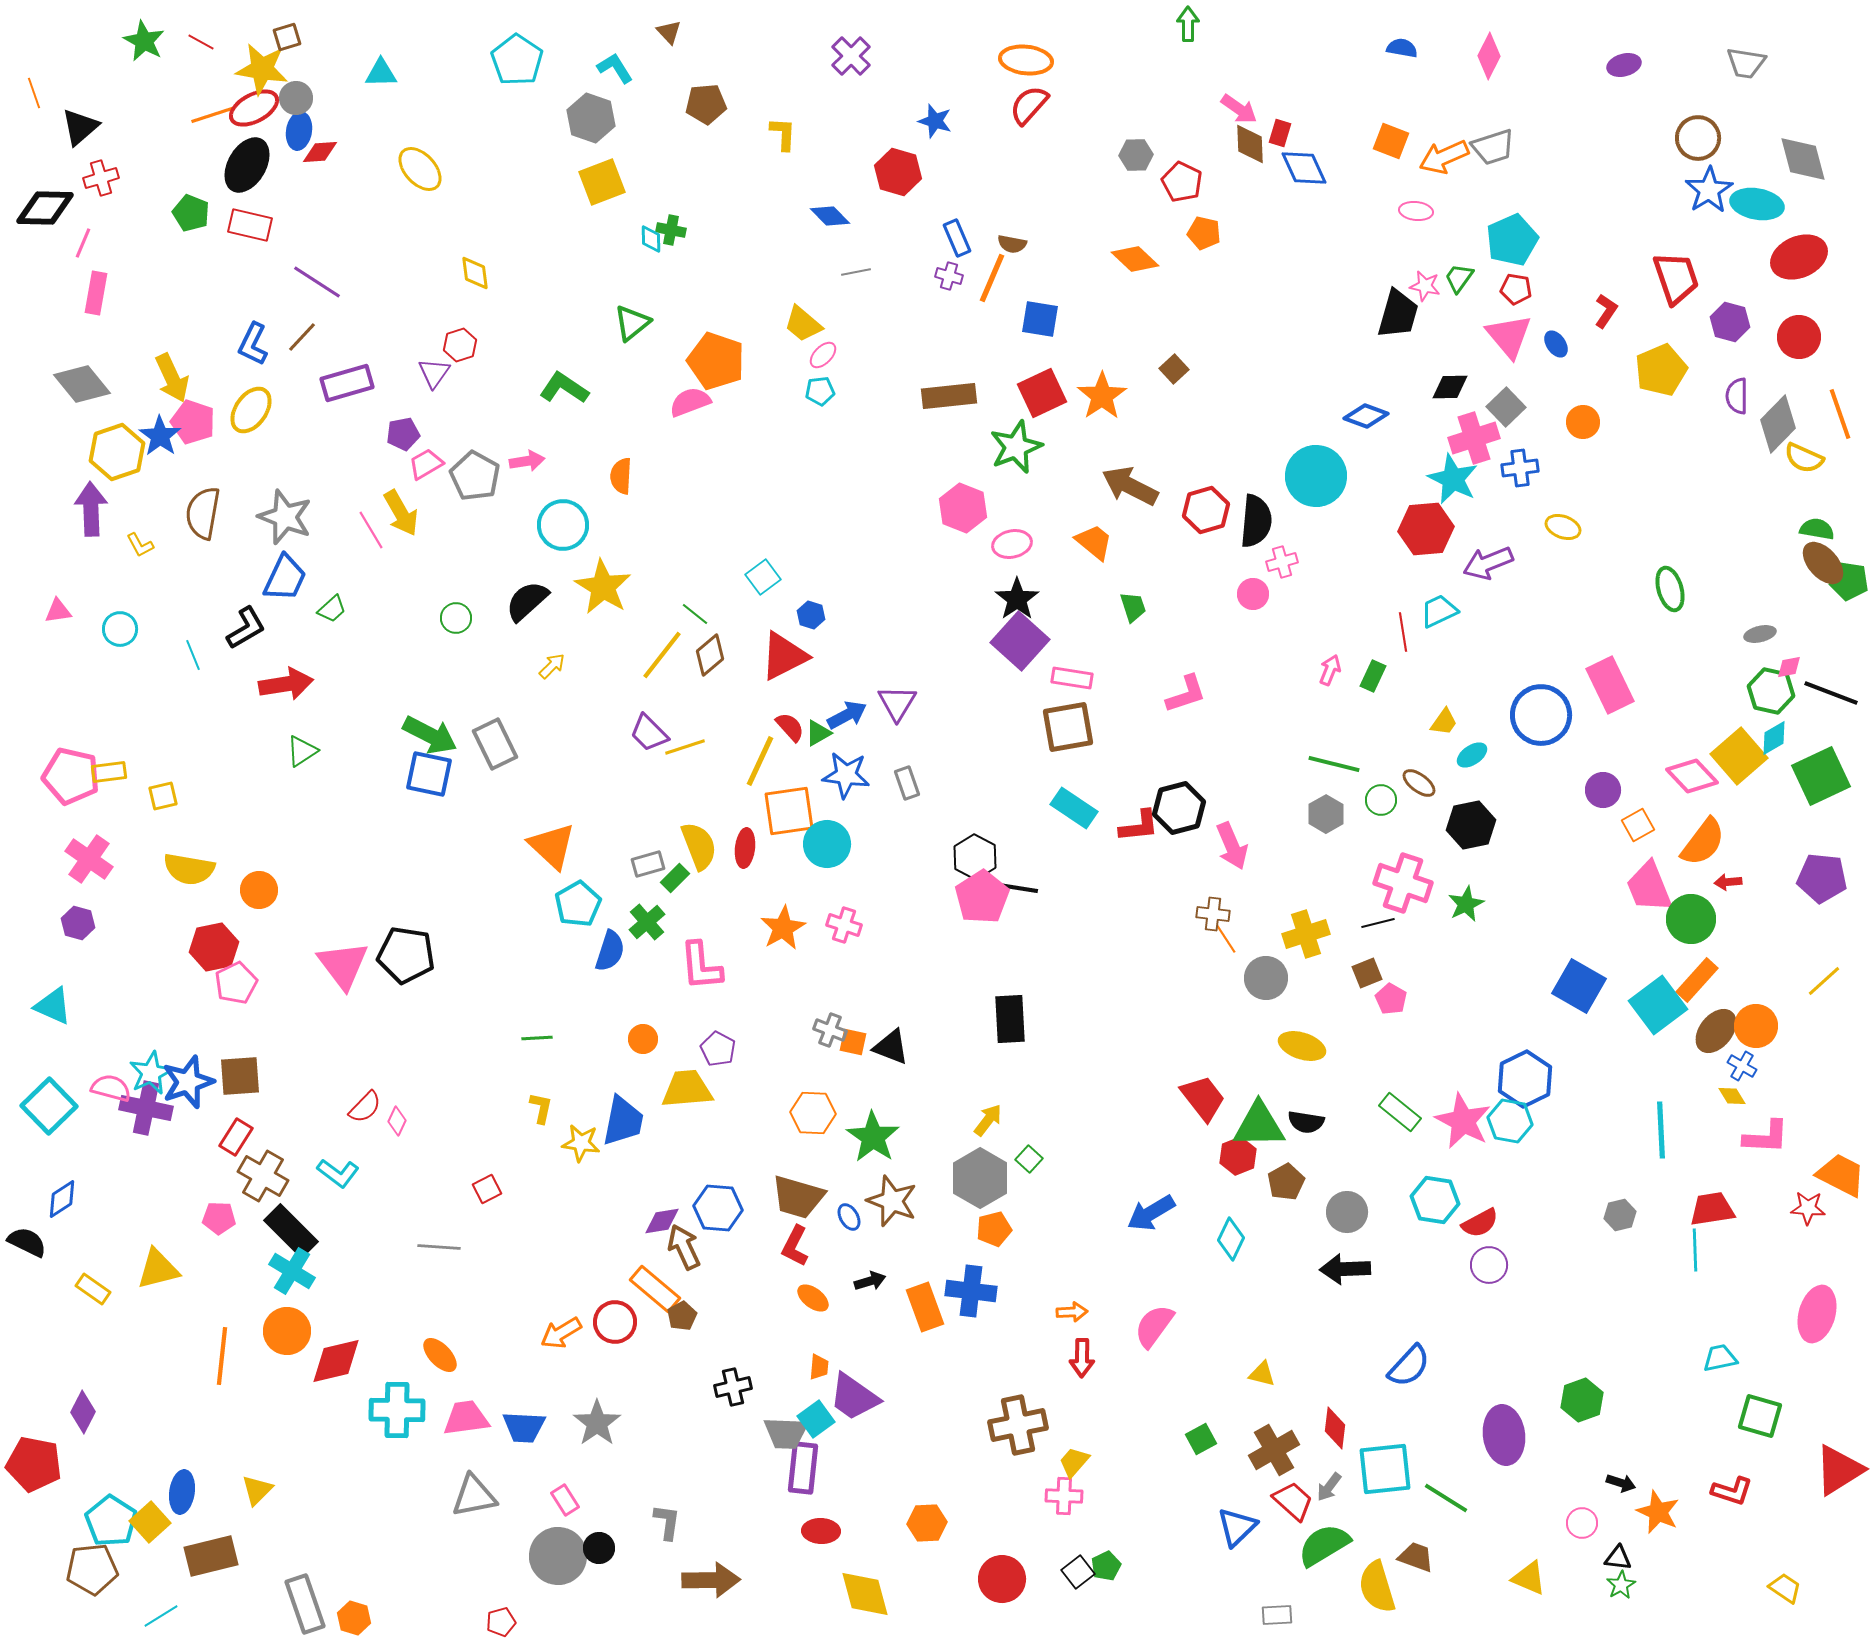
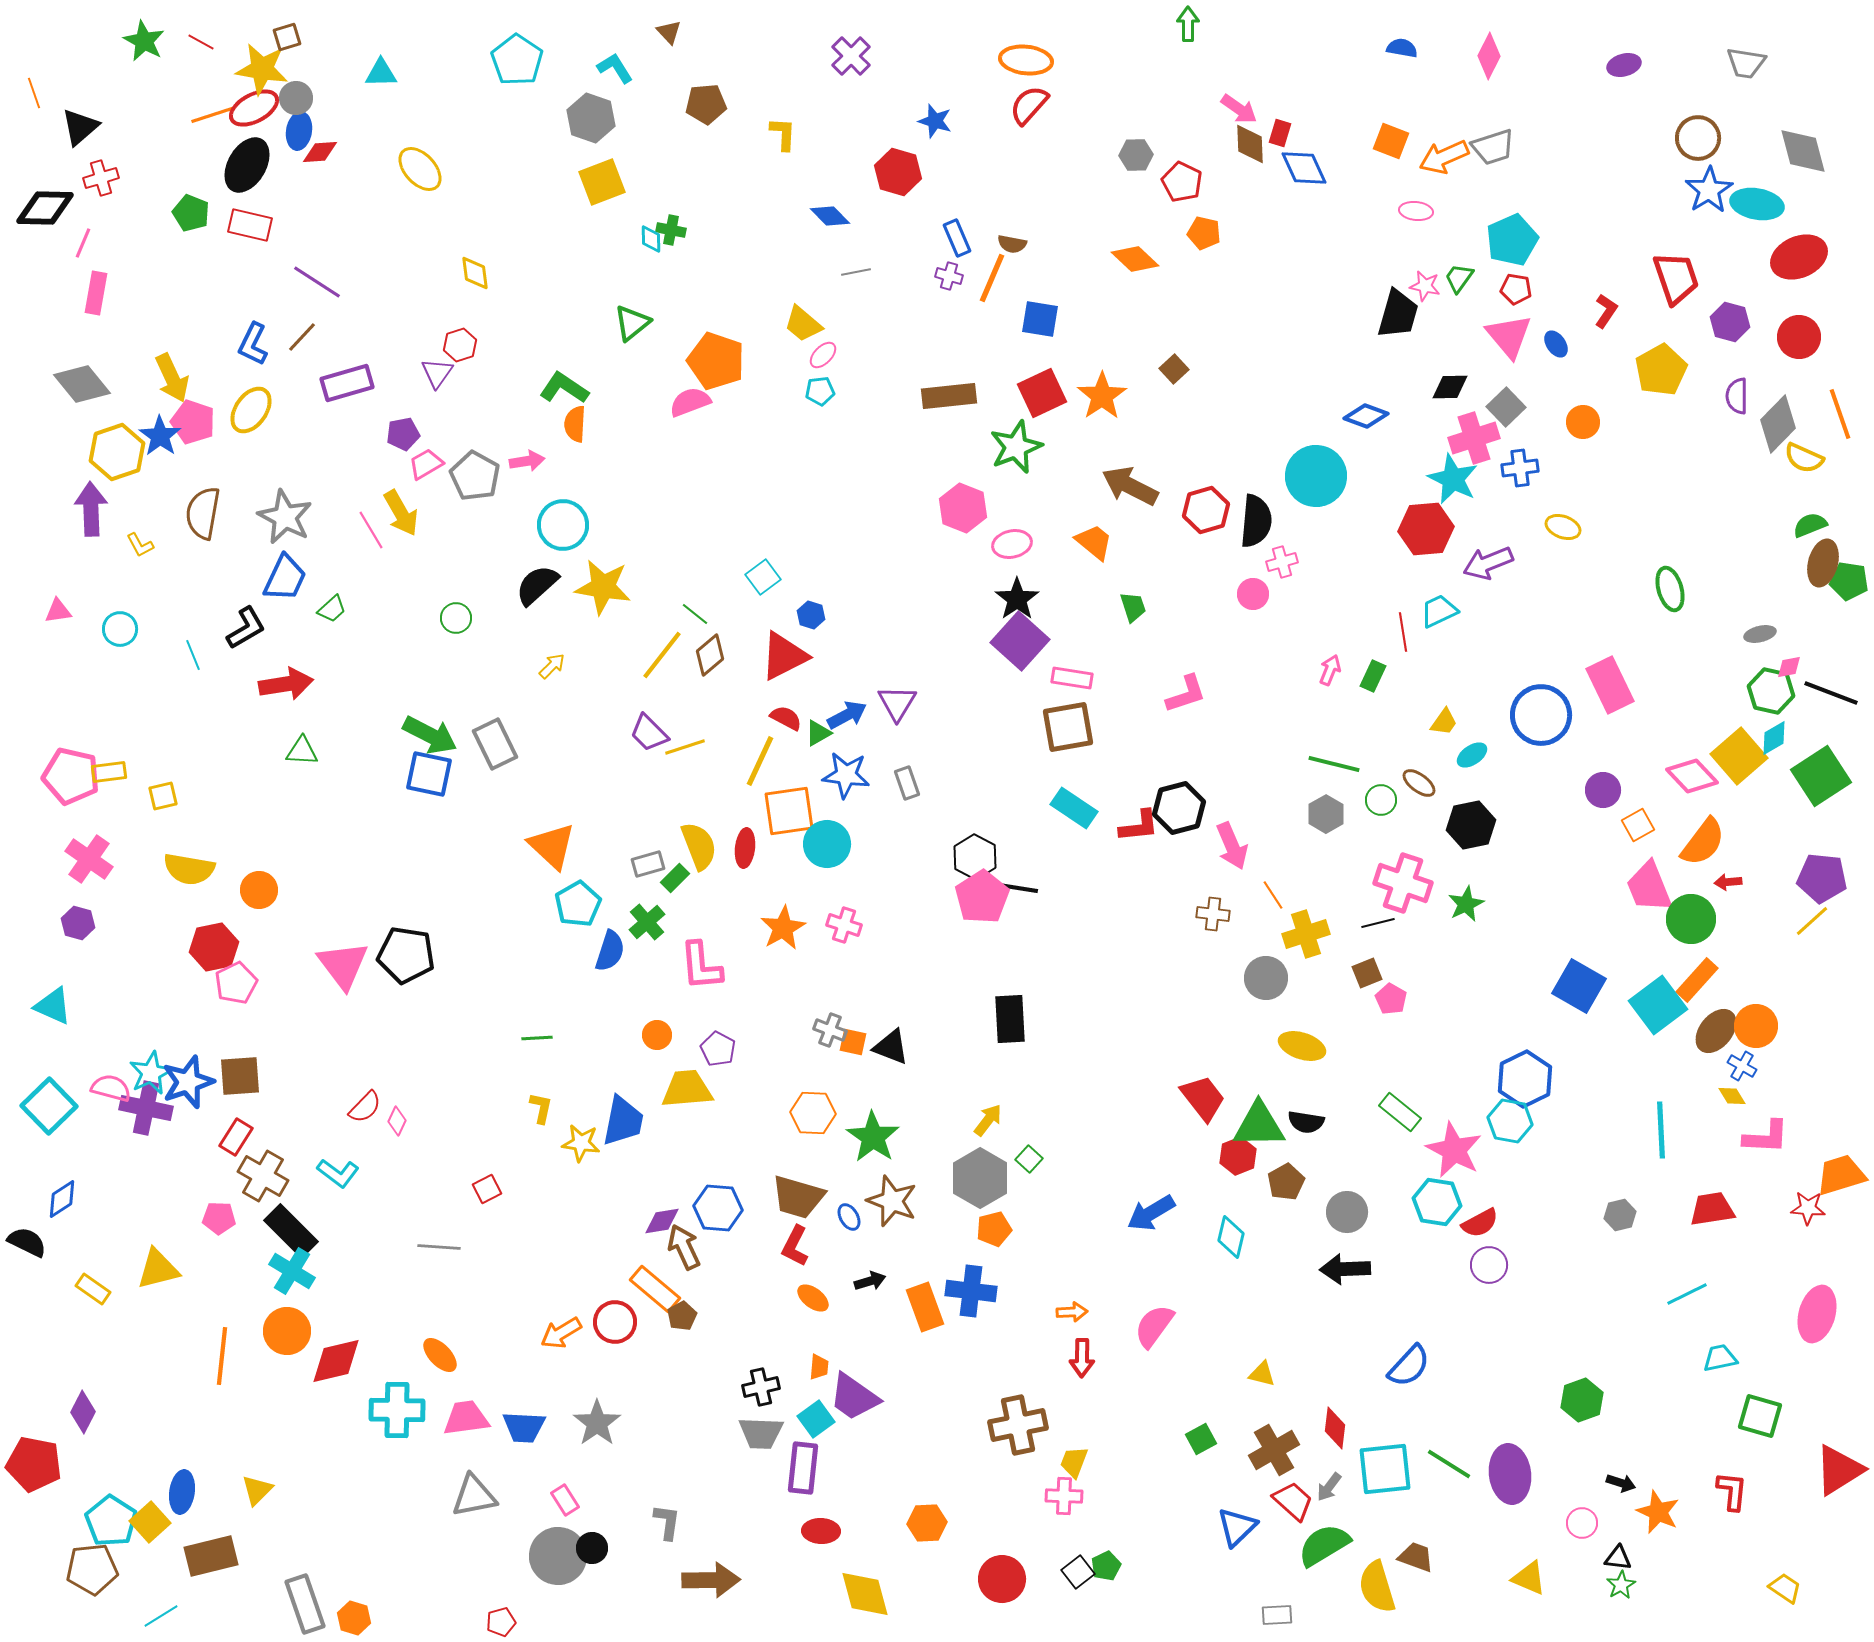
gray diamond at (1803, 159): moved 8 px up
yellow pentagon at (1661, 370): rotated 6 degrees counterclockwise
purple triangle at (434, 373): moved 3 px right
orange semicircle at (621, 476): moved 46 px left, 52 px up
gray star at (285, 517): rotated 6 degrees clockwise
green semicircle at (1817, 529): moved 7 px left, 4 px up; rotated 32 degrees counterclockwise
brown ellipse at (1823, 563): rotated 57 degrees clockwise
yellow star at (603, 587): rotated 22 degrees counterclockwise
black semicircle at (527, 601): moved 10 px right, 16 px up
red semicircle at (790, 727): moved 4 px left, 9 px up; rotated 20 degrees counterclockwise
green triangle at (302, 751): rotated 36 degrees clockwise
green square at (1821, 776): rotated 8 degrees counterclockwise
orange line at (1226, 939): moved 47 px right, 44 px up
yellow line at (1824, 981): moved 12 px left, 60 px up
orange circle at (643, 1039): moved 14 px right, 4 px up
pink star at (1463, 1121): moved 9 px left, 29 px down
orange trapezoid at (1841, 1175): rotated 44 degrees counterclockwise
cyan hexagon at (1435, 1200): moved 2 px right, 2 px down
cyan diamond at (1231, 1239): moved 2 px up; rotated 12 degrees counterclockwise
cyan line at (1695, 1250): moved 8 px left, 44 px down; rotated 66 degrees clockwise
black cross at (733, 1387): moved 28 px right
gray trapezoid at (786, 1433): moved 25 px left
purple ellipse at (1504, 1435): moved 6 px right, 39 px down
yellow trapezoid at (1074, 1462): rotated 20 degrees counterclockwise
red L-shape at (1732, 1491): rotated 102 degrees counterclockwise
green line at (1446, 1498): moved 3 px right, 34 px up
black circle at (599, 1548): moved 7 px left
